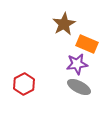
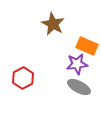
brown star: moved 11 px left; rotated 15 degrees counterclockwise
orange rectangle: moved 2 px down
red hexagon: moved 1 px left, 6 px up
